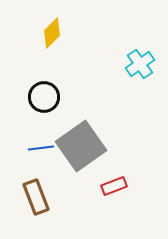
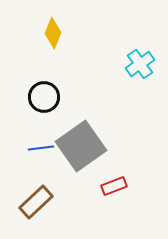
yellow diamond: moved 1 px right; rotated 24 degrees counterclockwise
brown rectangle: moved 5 px down; rotated 68 degrees clockwise
